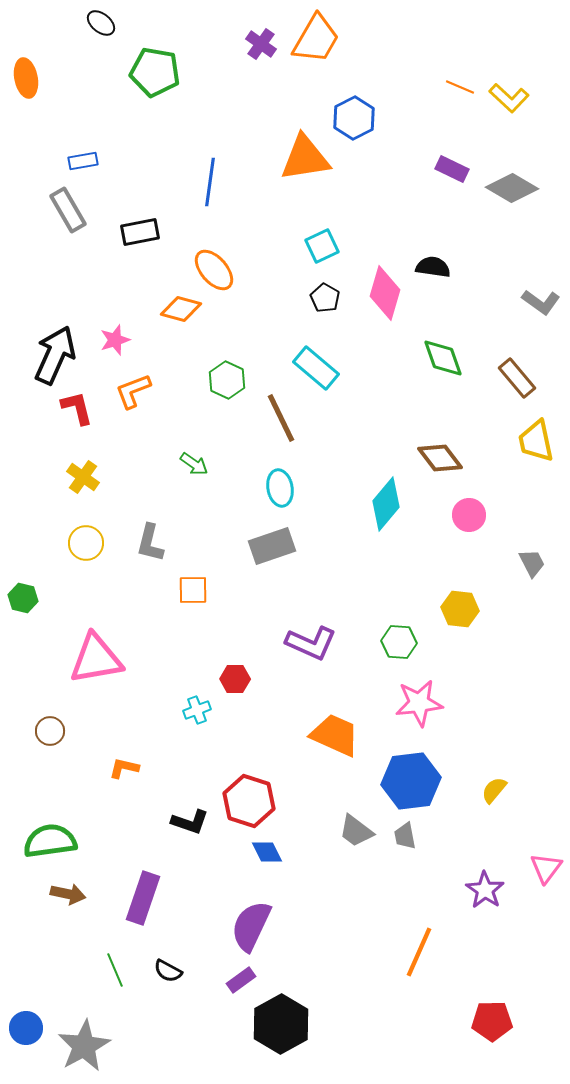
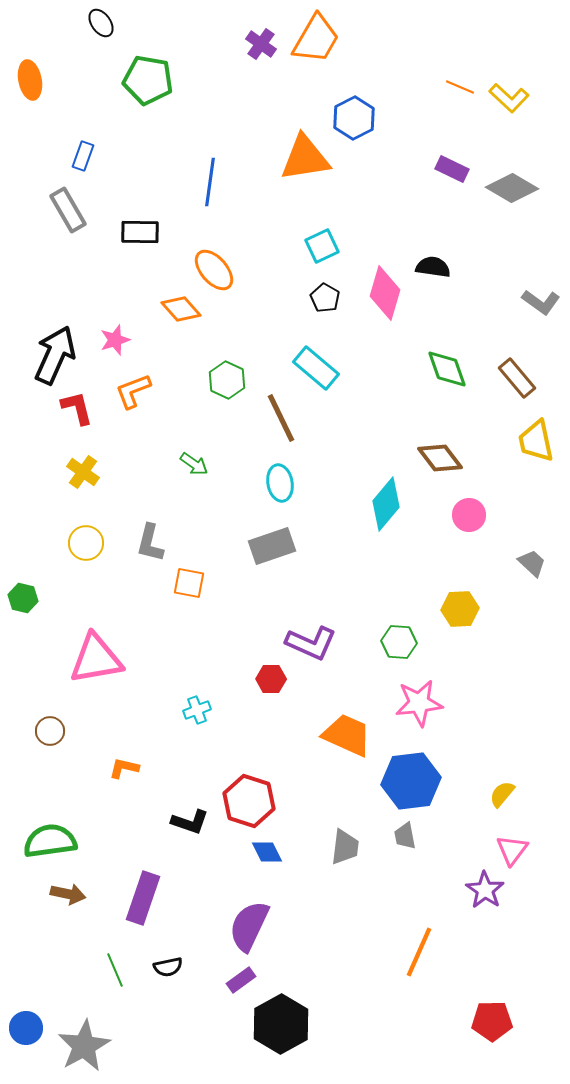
black ellipse at (101, 23): rotated 16 degrees clockwise
green pentagon at (155, 72): moved 7 px left, 8 px down
orange ellipse at (26, 78): moved 4 px right, 2 px down
blue rectangle at (83, 161): moved 5 px up; rotated 60 degrees counterclockwise
black rectangle at (140, 232): rotated 12 degrees clockwise
orange diamond at (181, 309): rotated 33 degrees clockwise
green diamond at (443, 358): moved 4 px right, 11 px down
yellow cross at (83, 477): moved 5 px up
cyan ellipse at (280, 488): moved 5 px up
gray trapezoid at (532, 563): rotated 20 degrees counterclockwise
orange square at (193, 590): moved 4 px left, 7 px up; rotated 12 degrees clockwise
yellow hexagon at (460, 609): rotated 9 degrees counterclockwise
red hexagon at (235, 679): moved 36 px right
orange trapezoid at (335, 735): moved 12 px right
yellow semicircle at (494, 790): moved 8 px right, 4 px down
gray trapezoid at (356, 831): moved 11 px left, 16 px down; rotated 120 degrees counterclockwise
pink triangle at (546, 868): moved 34 px left, 18 px up
purple semicircle at (251, 926): moved 2 px left
black semicircle at (168, 971): moved 4 px up; rotated 40 degrees counterclockwise
